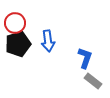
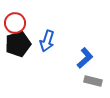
blue arrow: moved 1 px left; rotated 25 degrees clockwise
blue L-shape: rotated 30 degrees clockwise
gray rectangle: rotated 24 degrees counterclockwise
